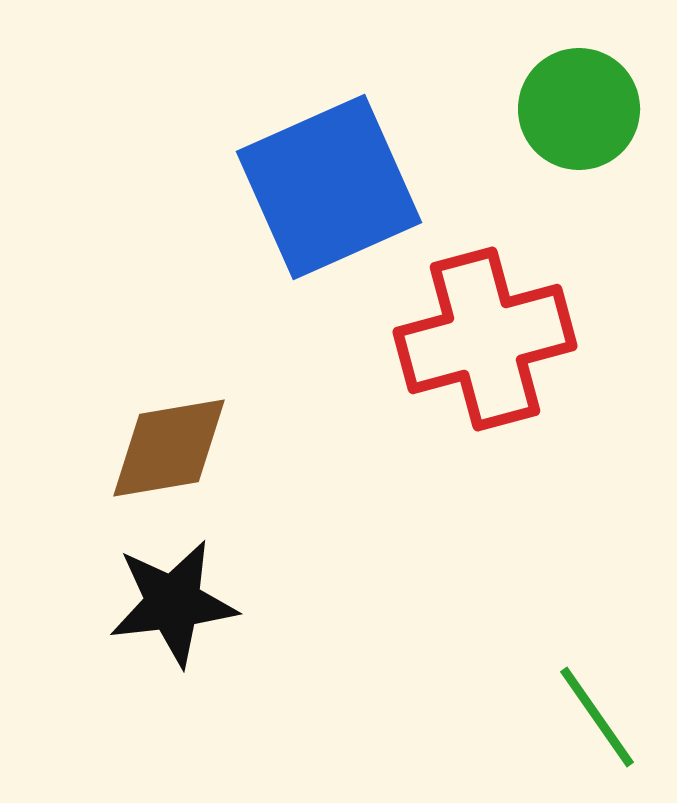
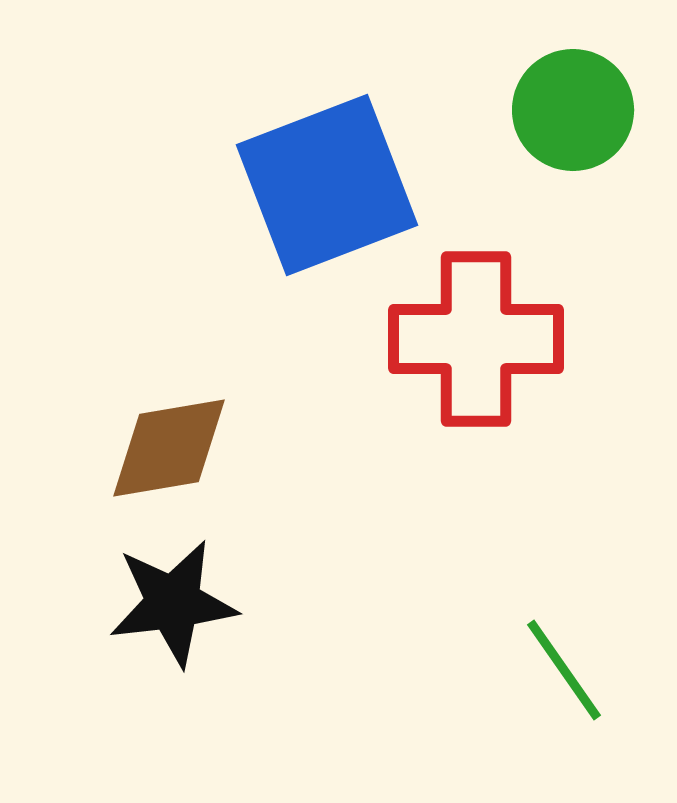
green circle: moved 6 px left, 1 px down
blue square: moved 2 px left, 2 px up; rotated 3 degrees clockwise
red cross: moved 9 px left; rotated 15 degrees clockwise
green line: moved 33 px left, 47 px up
